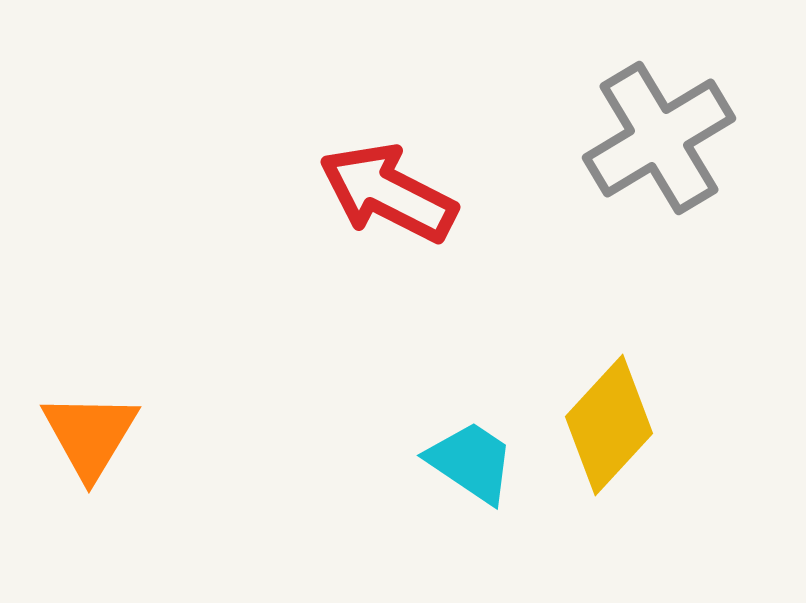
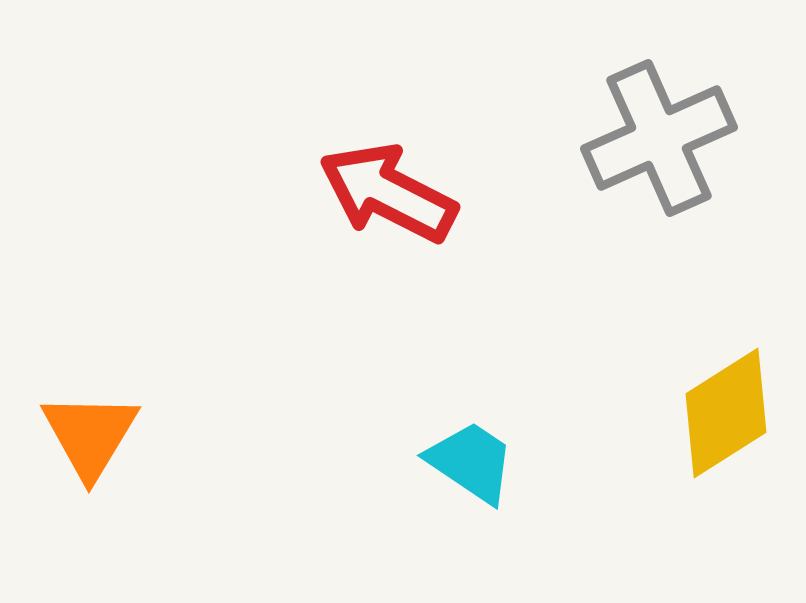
gray cross: rotated 7 degrees clockwise
yellow diamond: moved 117 px right, 12 px up; rotated 15 degrees clockwise
